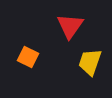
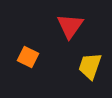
yellow trapezoid: moved 4 px down
